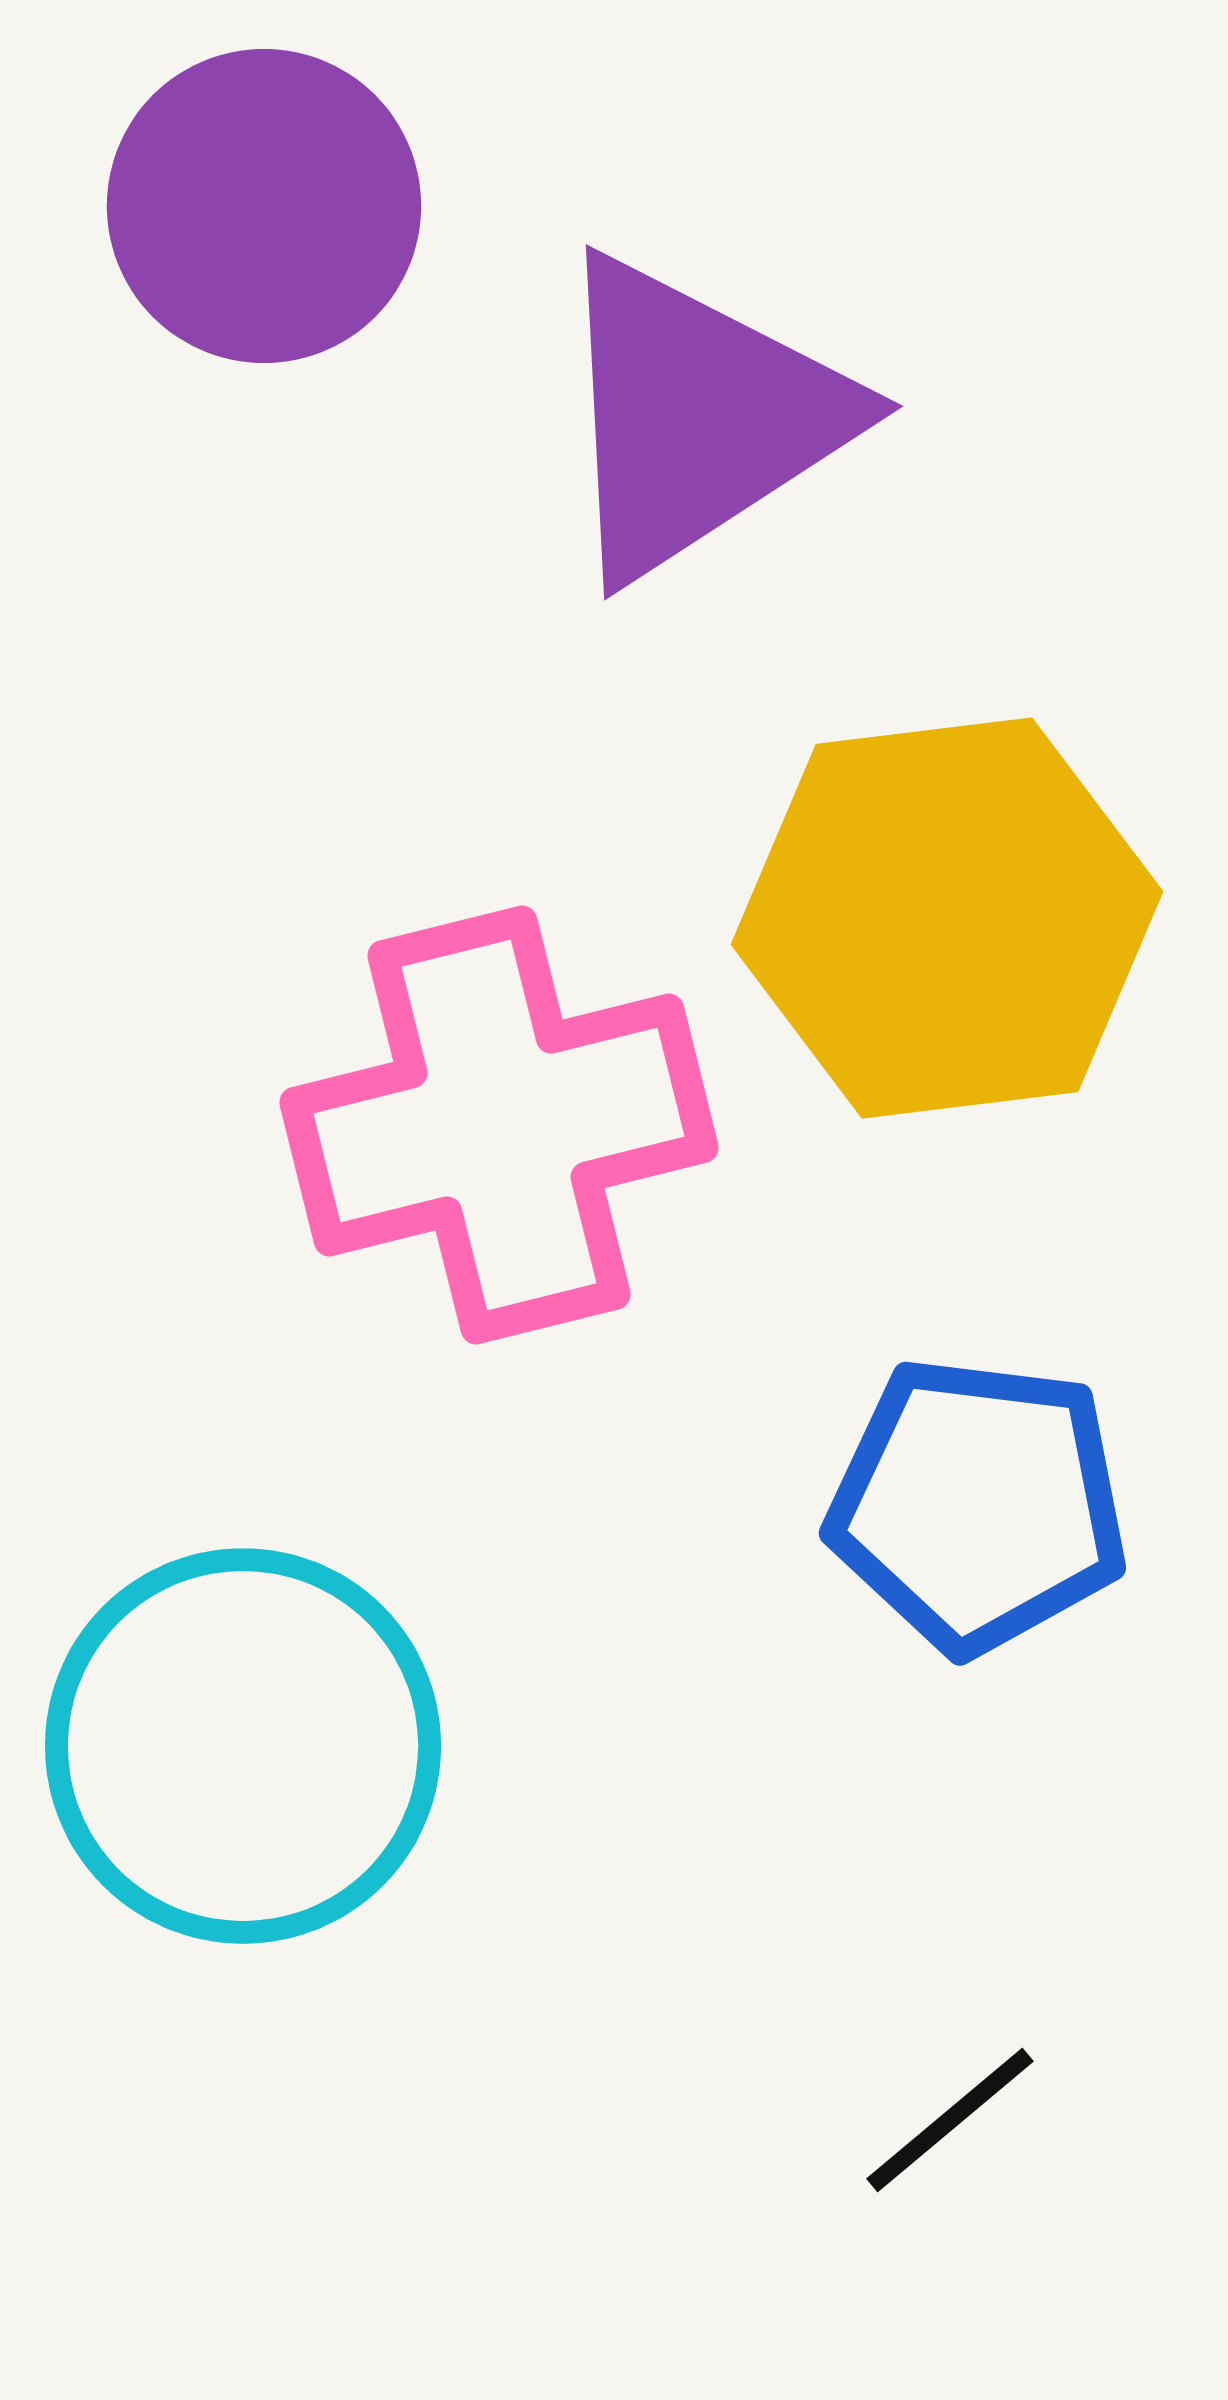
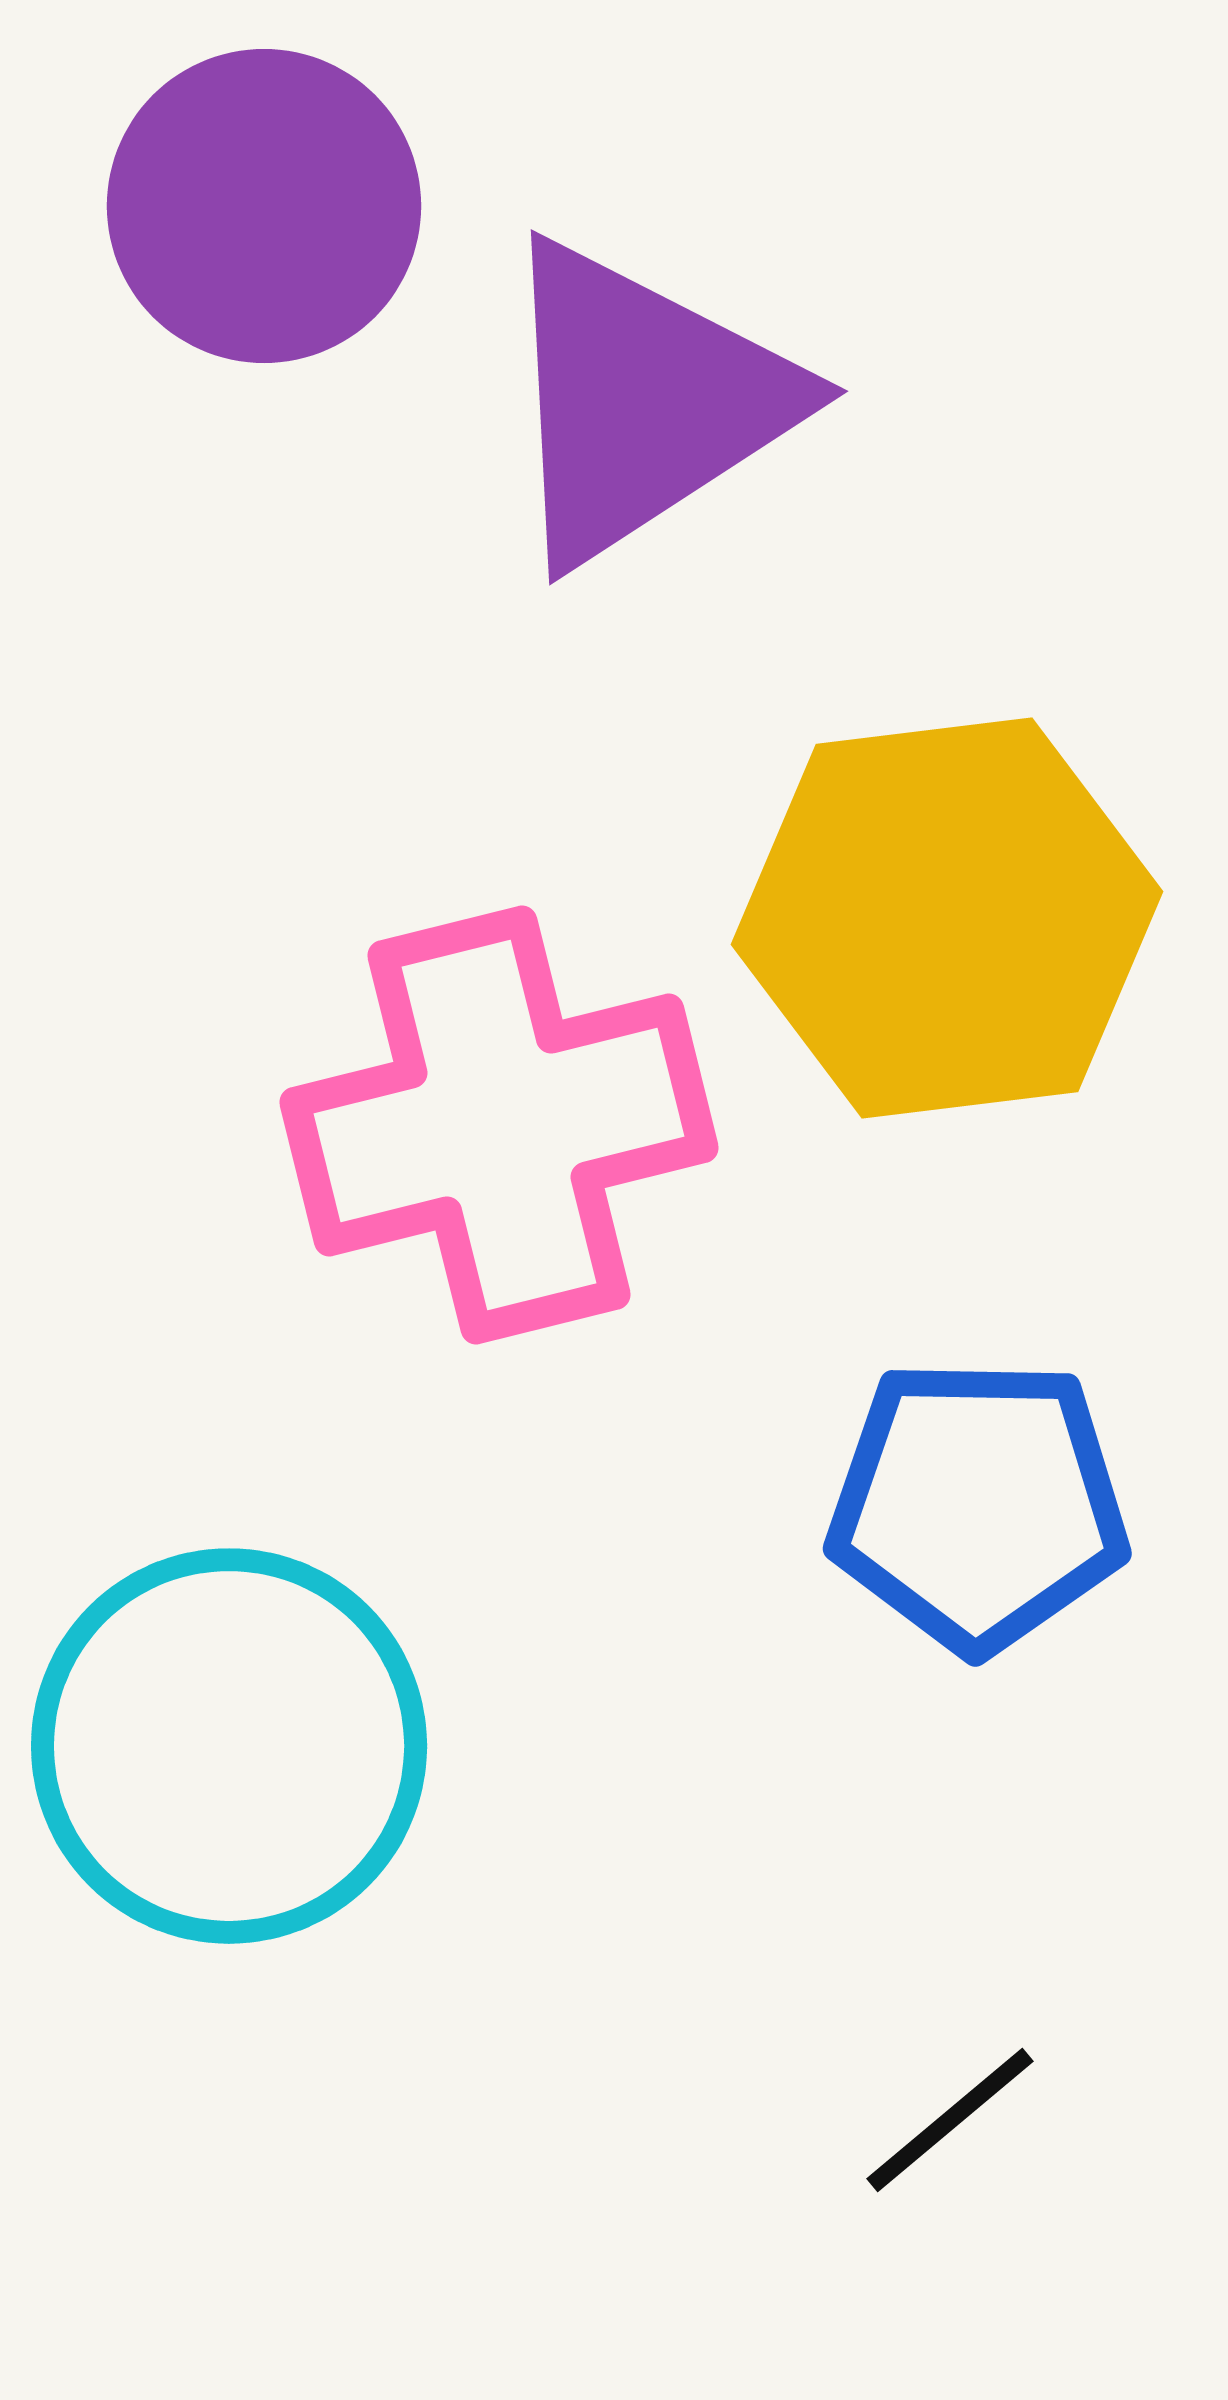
purple triangle: moved 55 px left, 15 px up
blue pentagon: rotated 6 degrees counterclockwise
cyan circle: moved 14 px left
